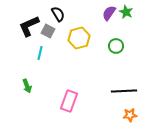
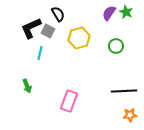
black L-shape: moved 2 px right, 2 px down
